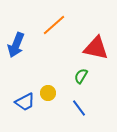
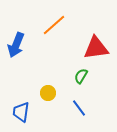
red triangle: rotated 20 degrees counterclockwise
blue trapezoid: moved 4 px left, 10 px down; rotated 125 degrees clockwise
